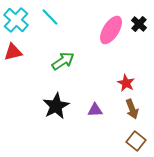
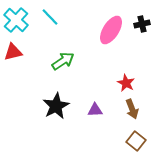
black cross: moved 3 px right; rotated 35 degrees clockwise
